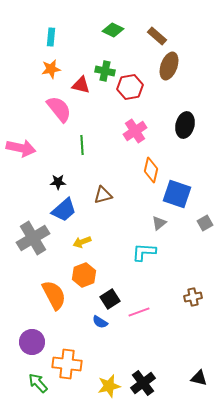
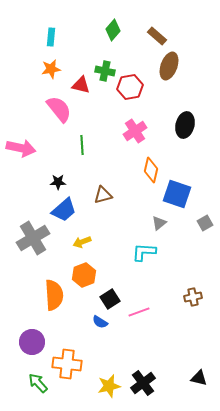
green diamond: rotated 75 degrees counterclockwise
orange semicircle: rotated 24 degrees clockwise
